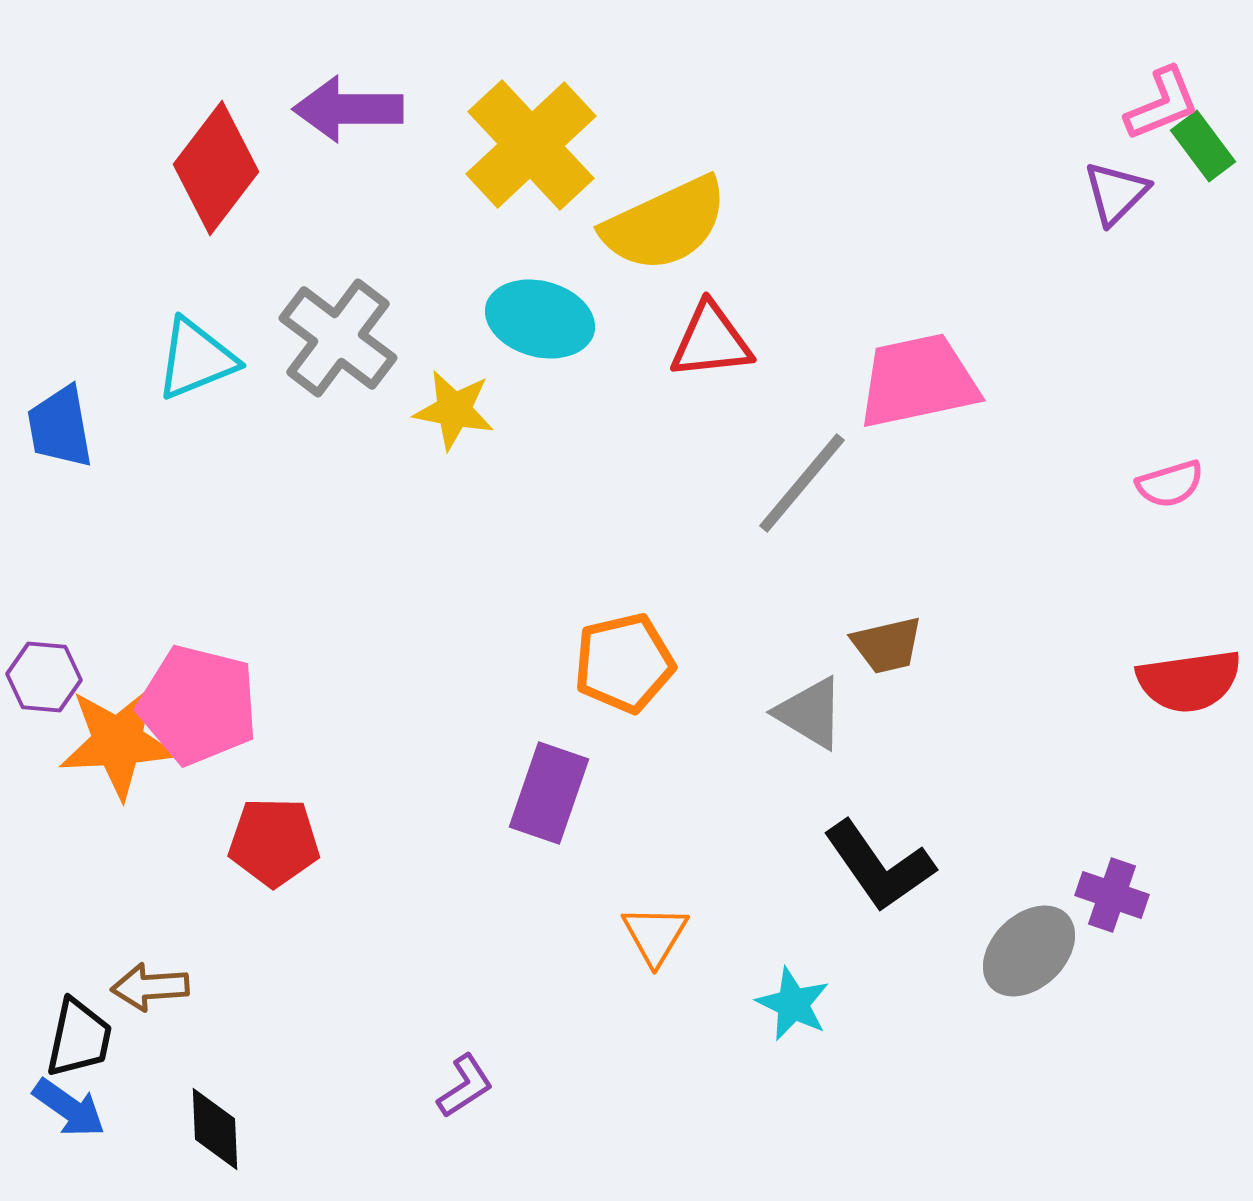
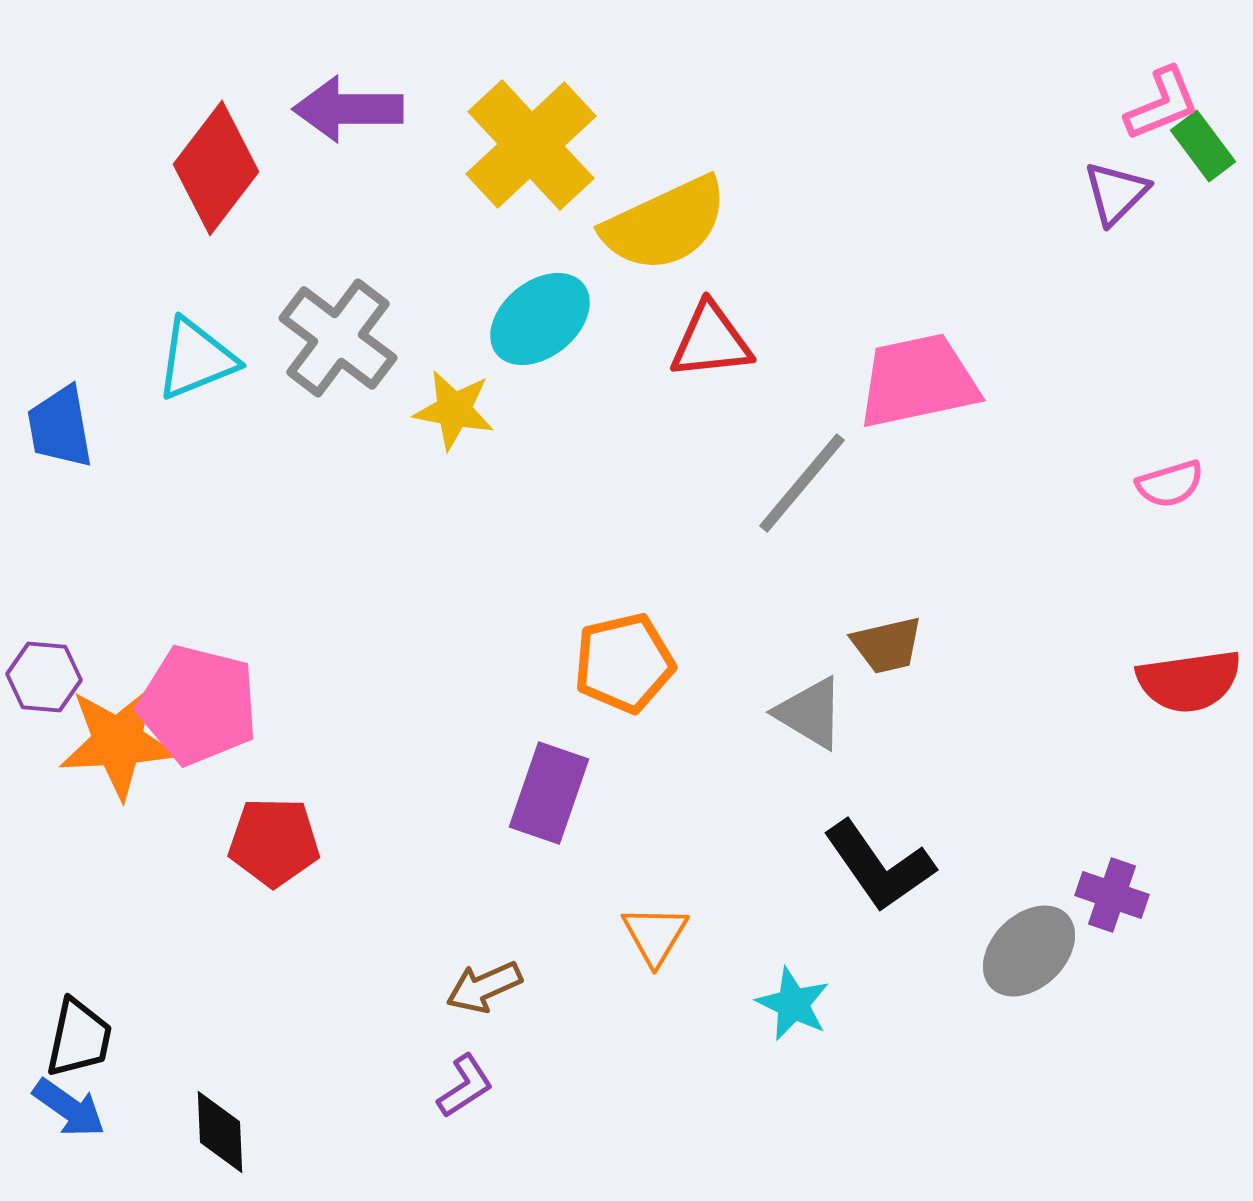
cyan ellipse: rotated 54 degrees counterclockwise
brown arrow: moved 334 px right; rotated 20 degrees counterclockwise
black diamond: moved 5 px right, 3 px down
